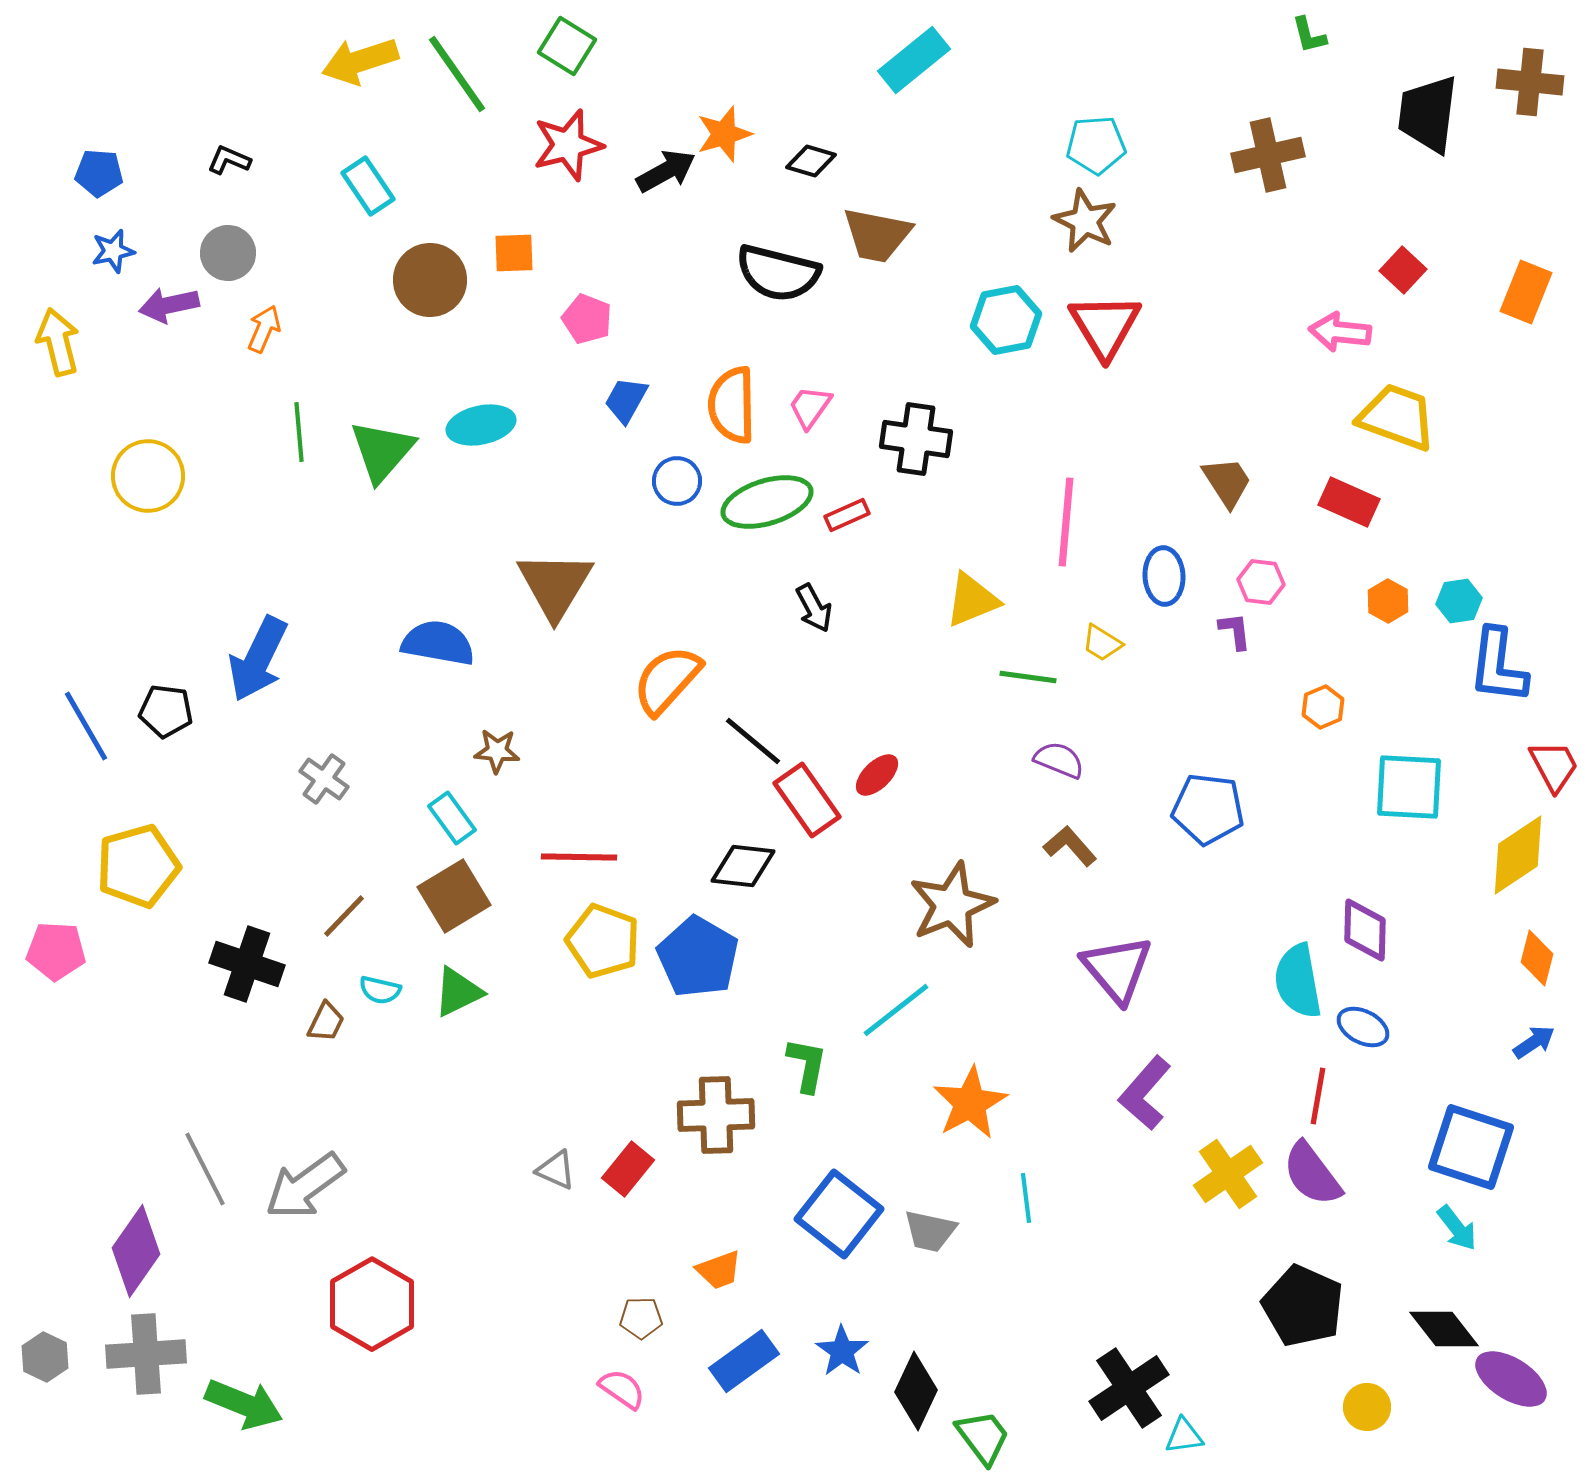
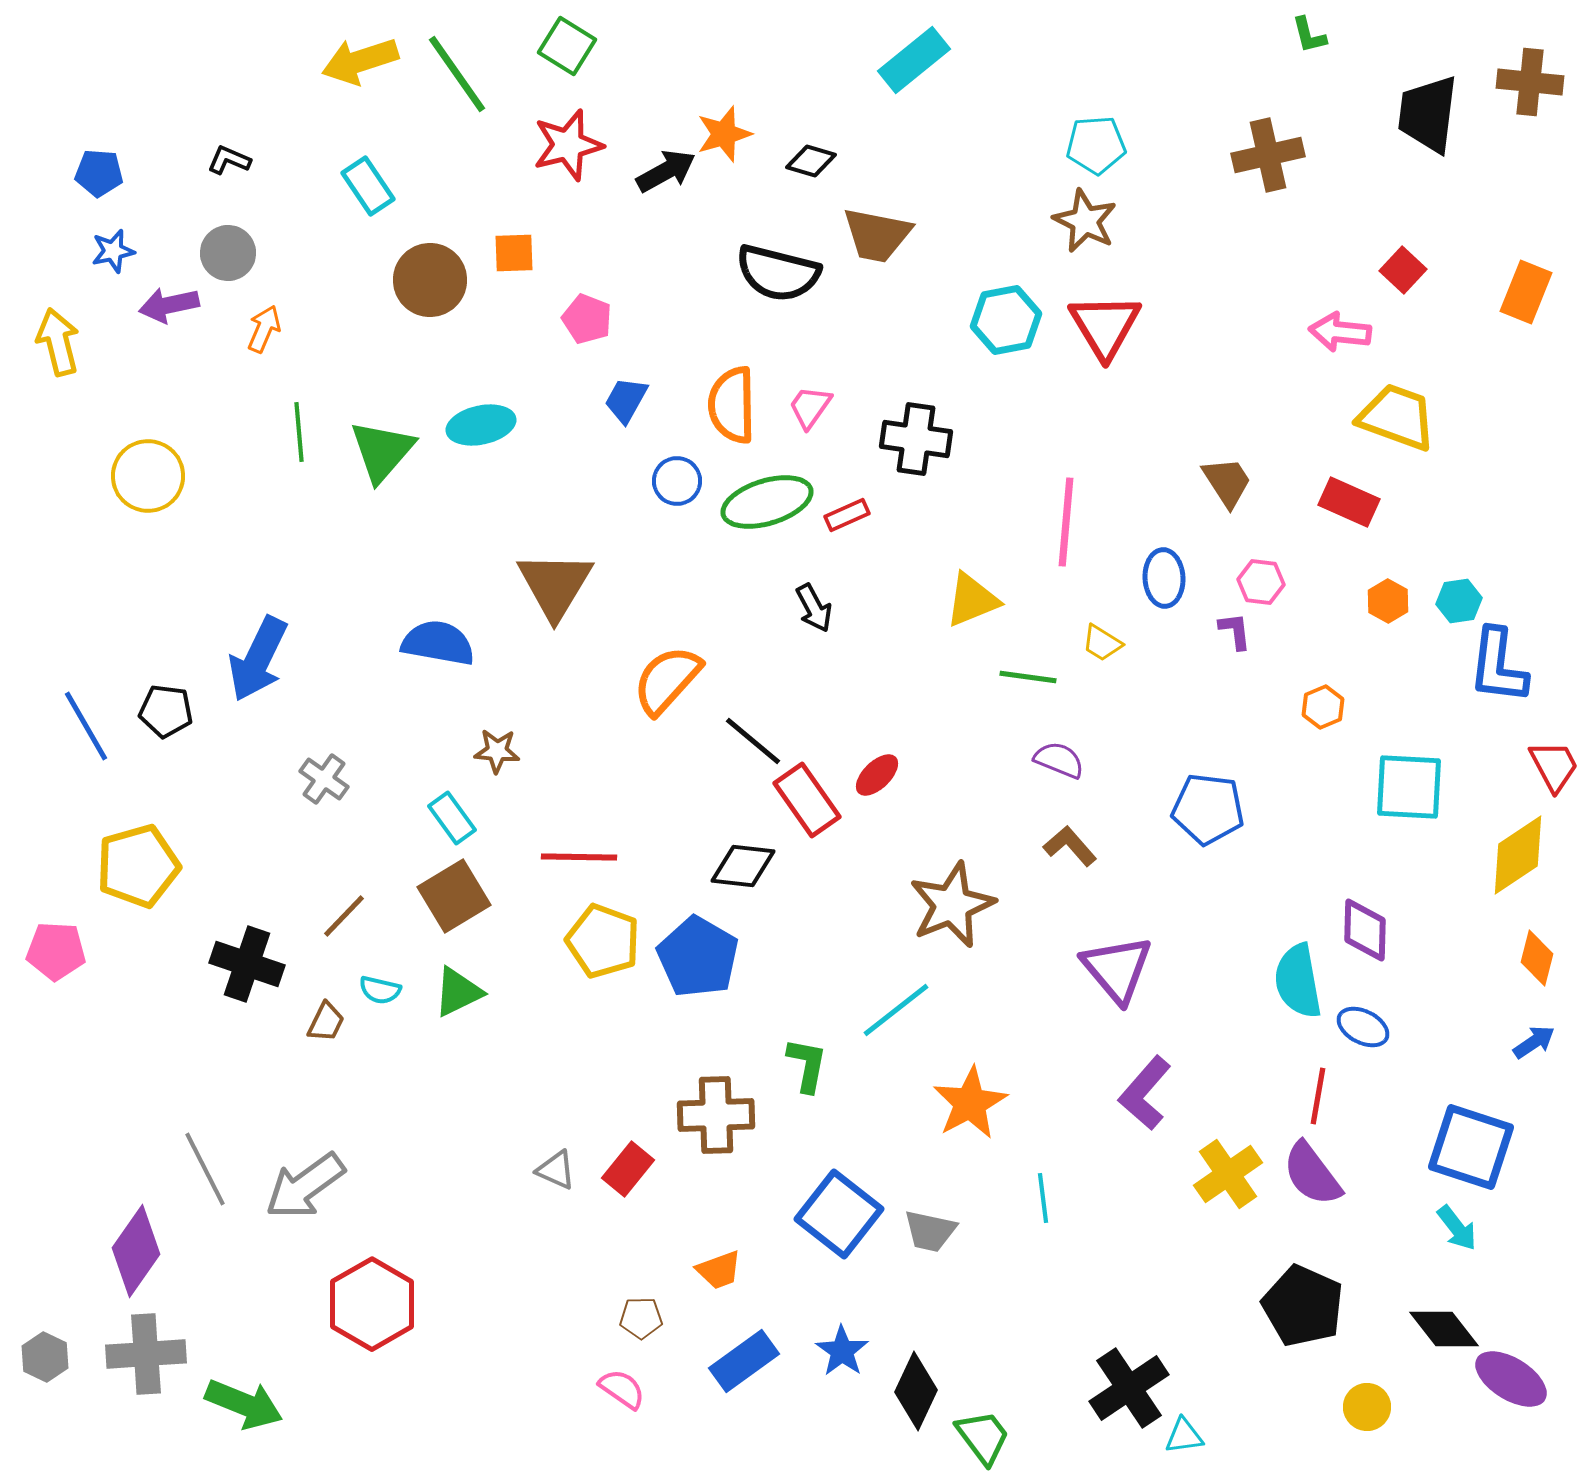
blue ellipse at (1164, 576): moved 2 px down
cyan line at (1026, 1198): moved 17 px right
